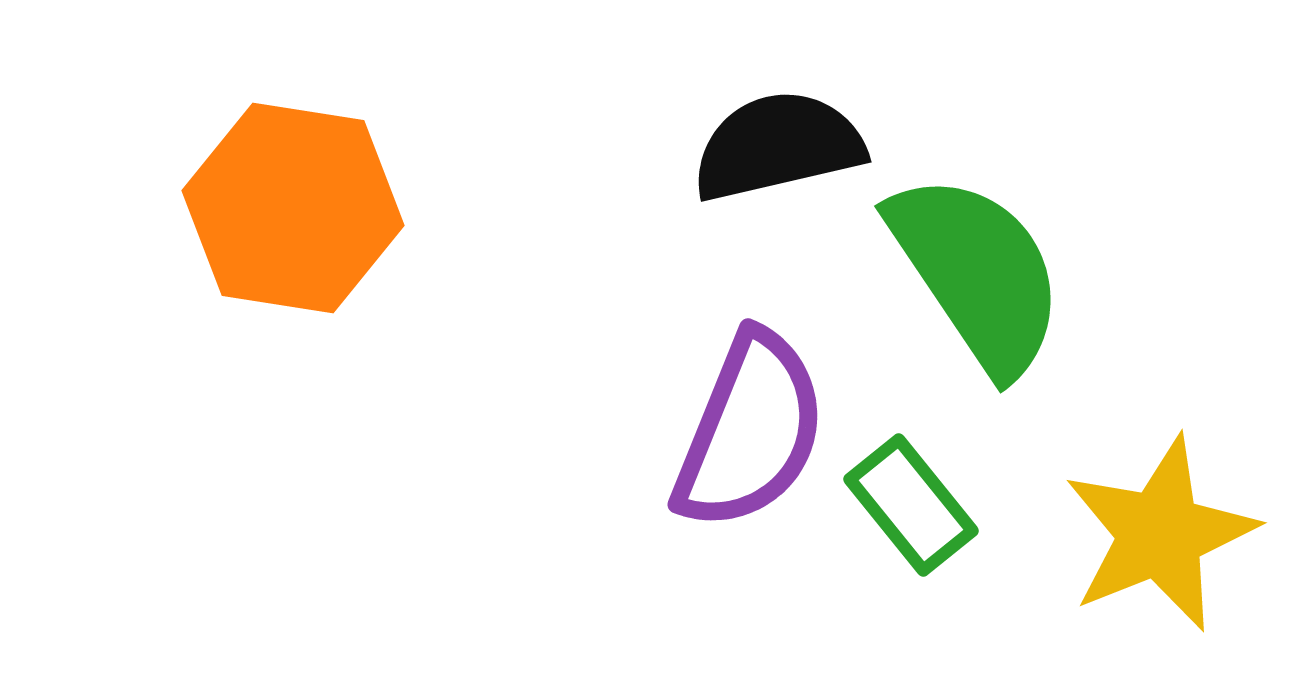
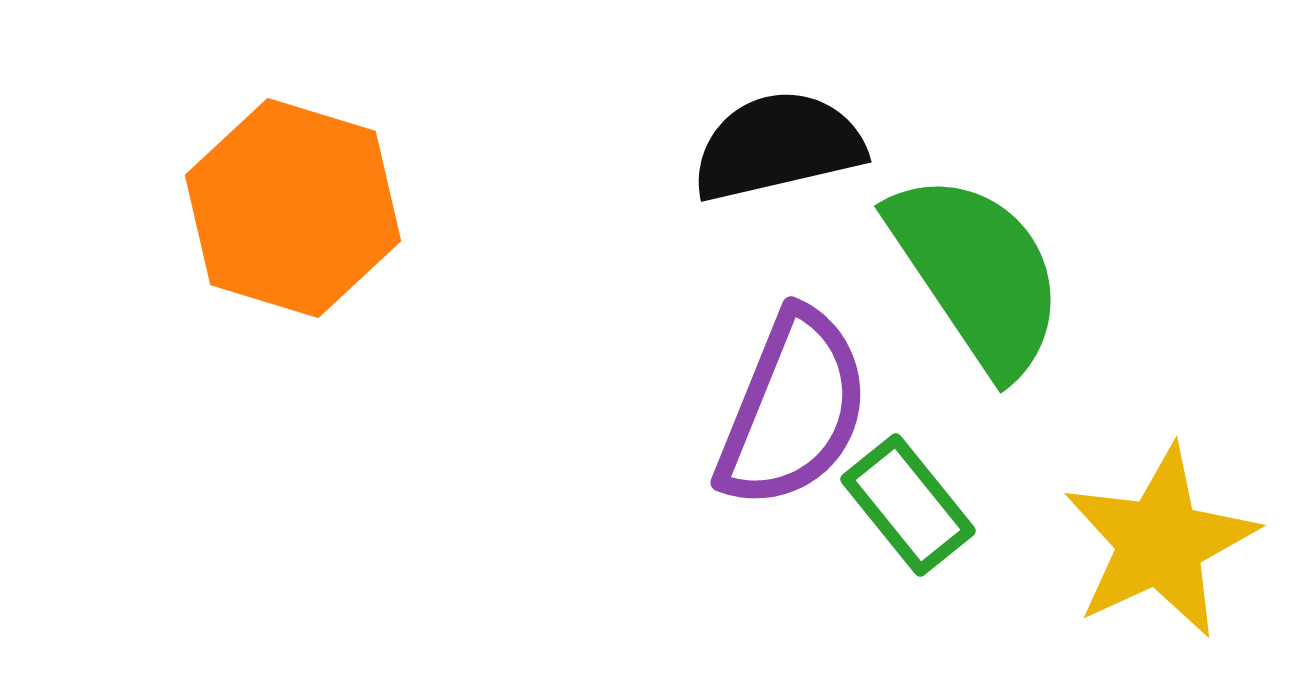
orange hexagon: rotated 8 degrees clockwise
purple semicircle: moved 43 px right, 22 px up
green rectangle: moved 3 px left
yellow star: moved 8 px down; rotated 3 degrees counterclockwise
